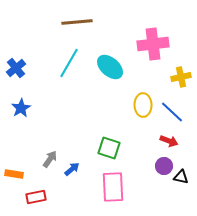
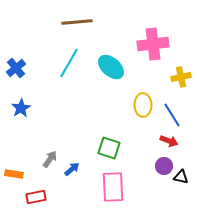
cyan ellipse: moved 1 px right
blue line: moved 3 px down; rotated 15 degrees clockwise
